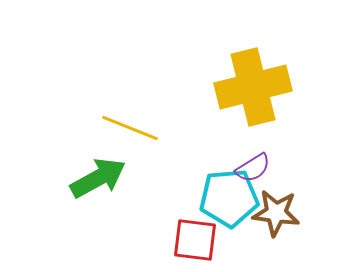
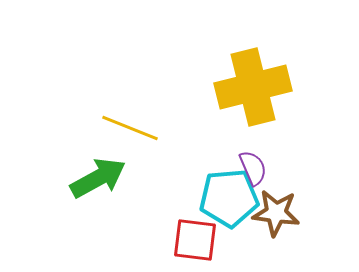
purple semicircle: rotated 81 degrees counterclockwise
